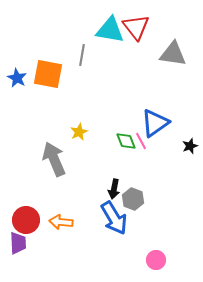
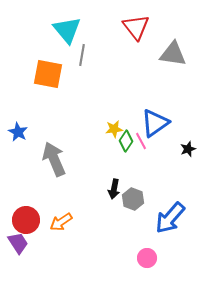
cyan triangle: moved 43 px left; rotated 40 degrees clockwise
blue star: moved 1 px right, 54 px down
yellow star: moved 35 px right, 3 px up; rotated 18 degrees clockwise
green diamond: rotated 55 degrees clockwise
black star: moved 2 px left, 3 px down
blue arrow: moved 56 px right; rotated 72 degrees clockwise
orange arrow: rotated 40 degrees counterclockwise
purple trapezoid: rotated 30 degrees counterclockwise
pink circle: moved 9 px left, 2 px up
